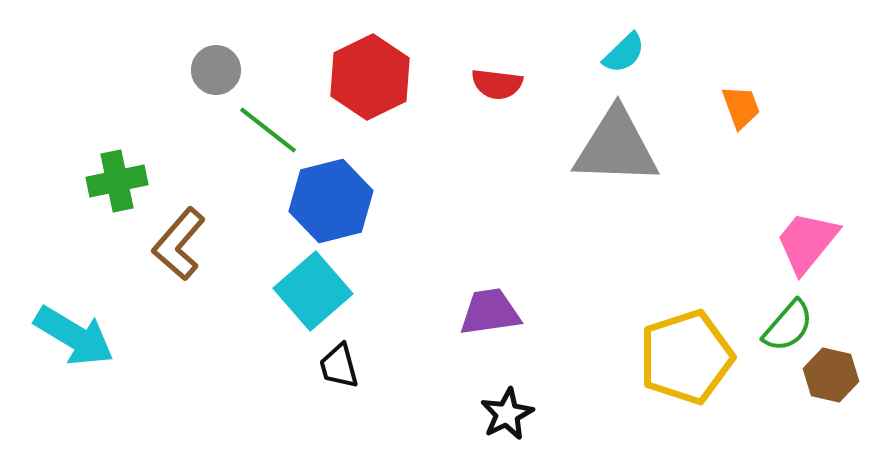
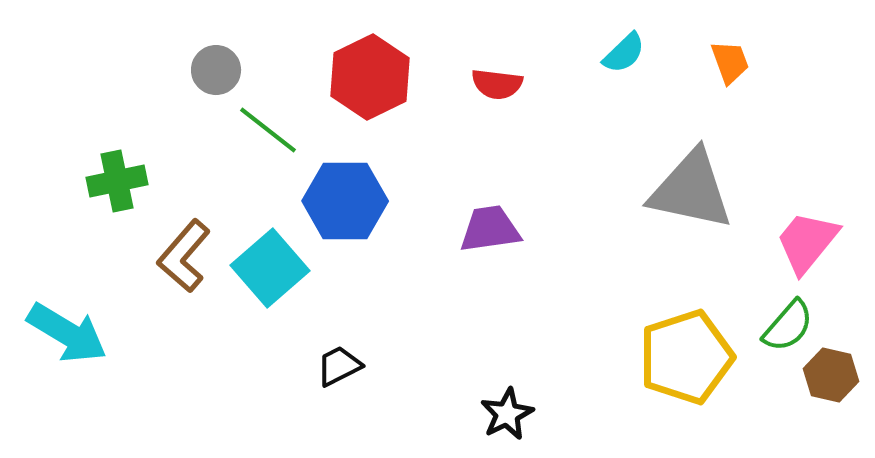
orange trapezoid: moved 11 px left, 45 px up
gray triangle: moved 75 px right, 43 px down; rotated 10 degrees clockwise
blue hexagon: moved 14 px right; rotated 14 degrees clockwise
brown L-shape: moved 5 px right, 12 px down
cyan square: moved 43 px left, 23 px up
purple trapezoid: moved 83 px up
cyan arrow: moved 7 px left, 3 px up
black trapezoid: rotated 78 degrees clockwise
